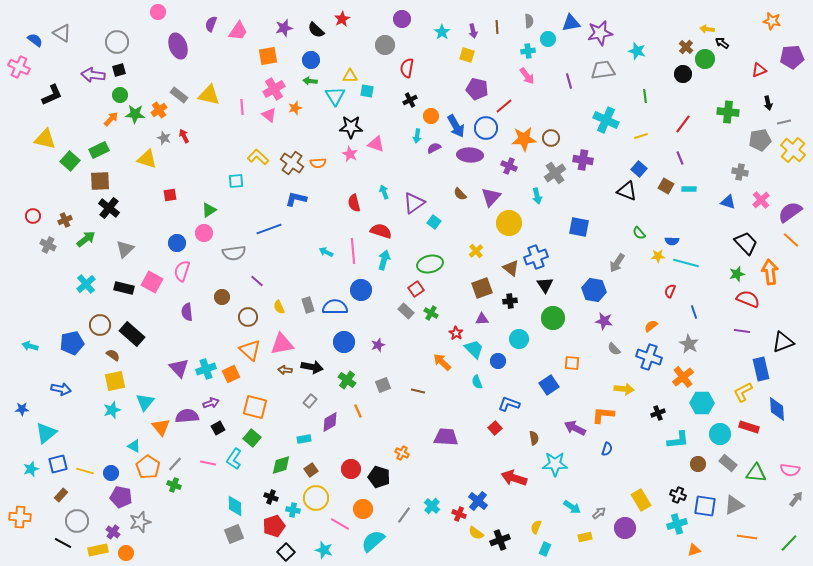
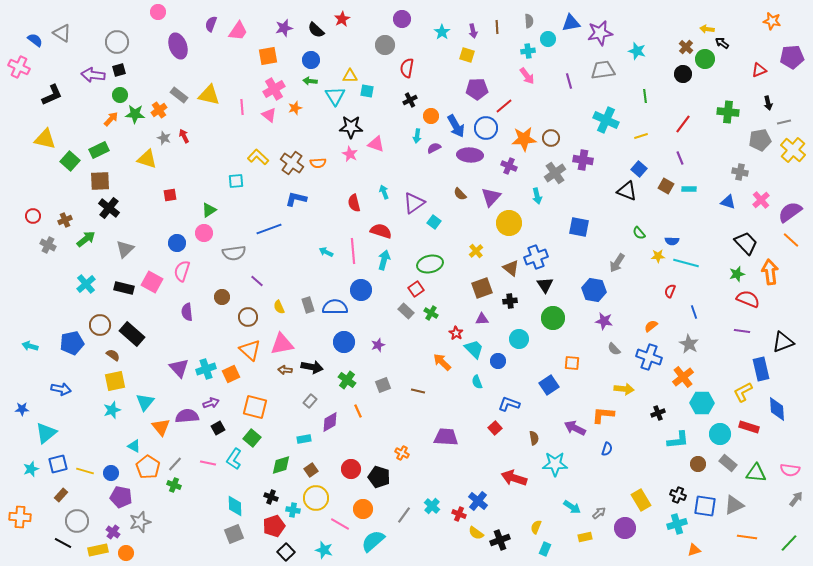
purple pentagon at (477, 89): rotated 15 degrees counterclockwise
